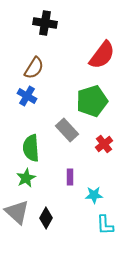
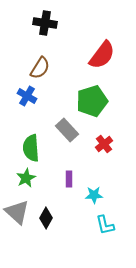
brown semicircle: moved 6 px right
purple rectangle: moved 1 px left, 2 px down
cyan L-shape: rotated 10 degrees counterclockwise
